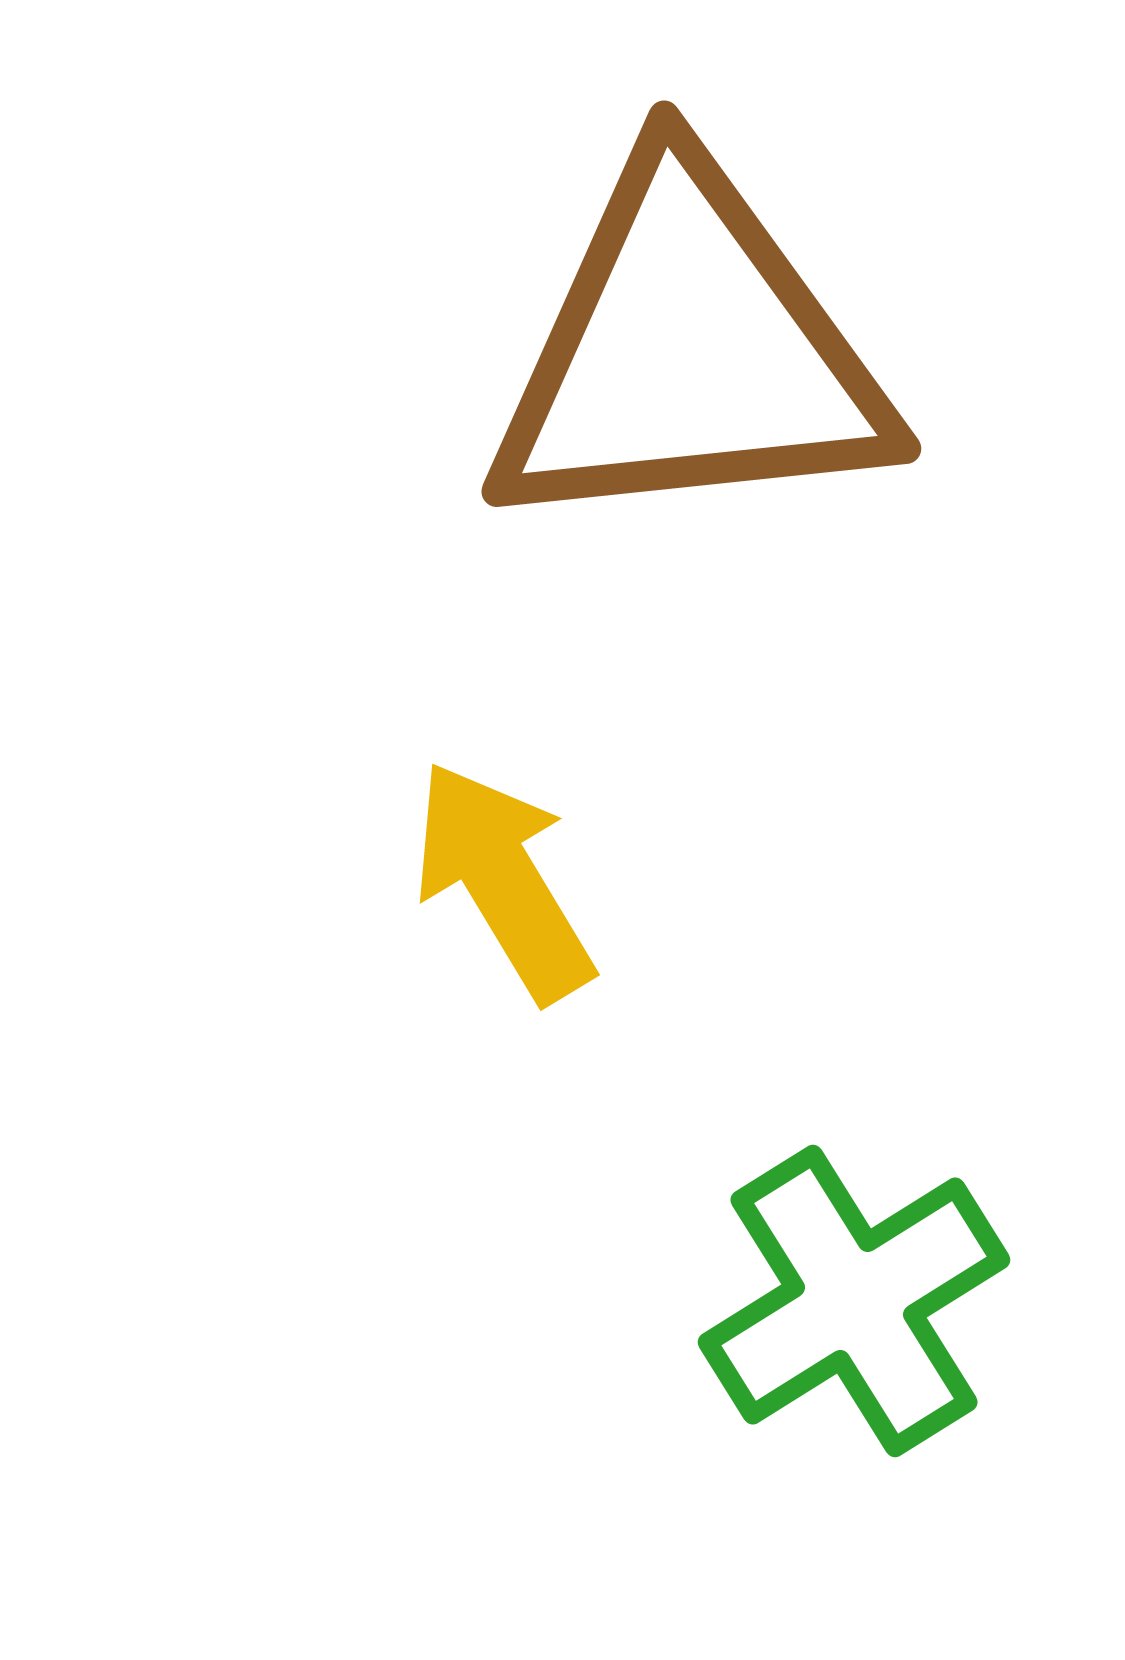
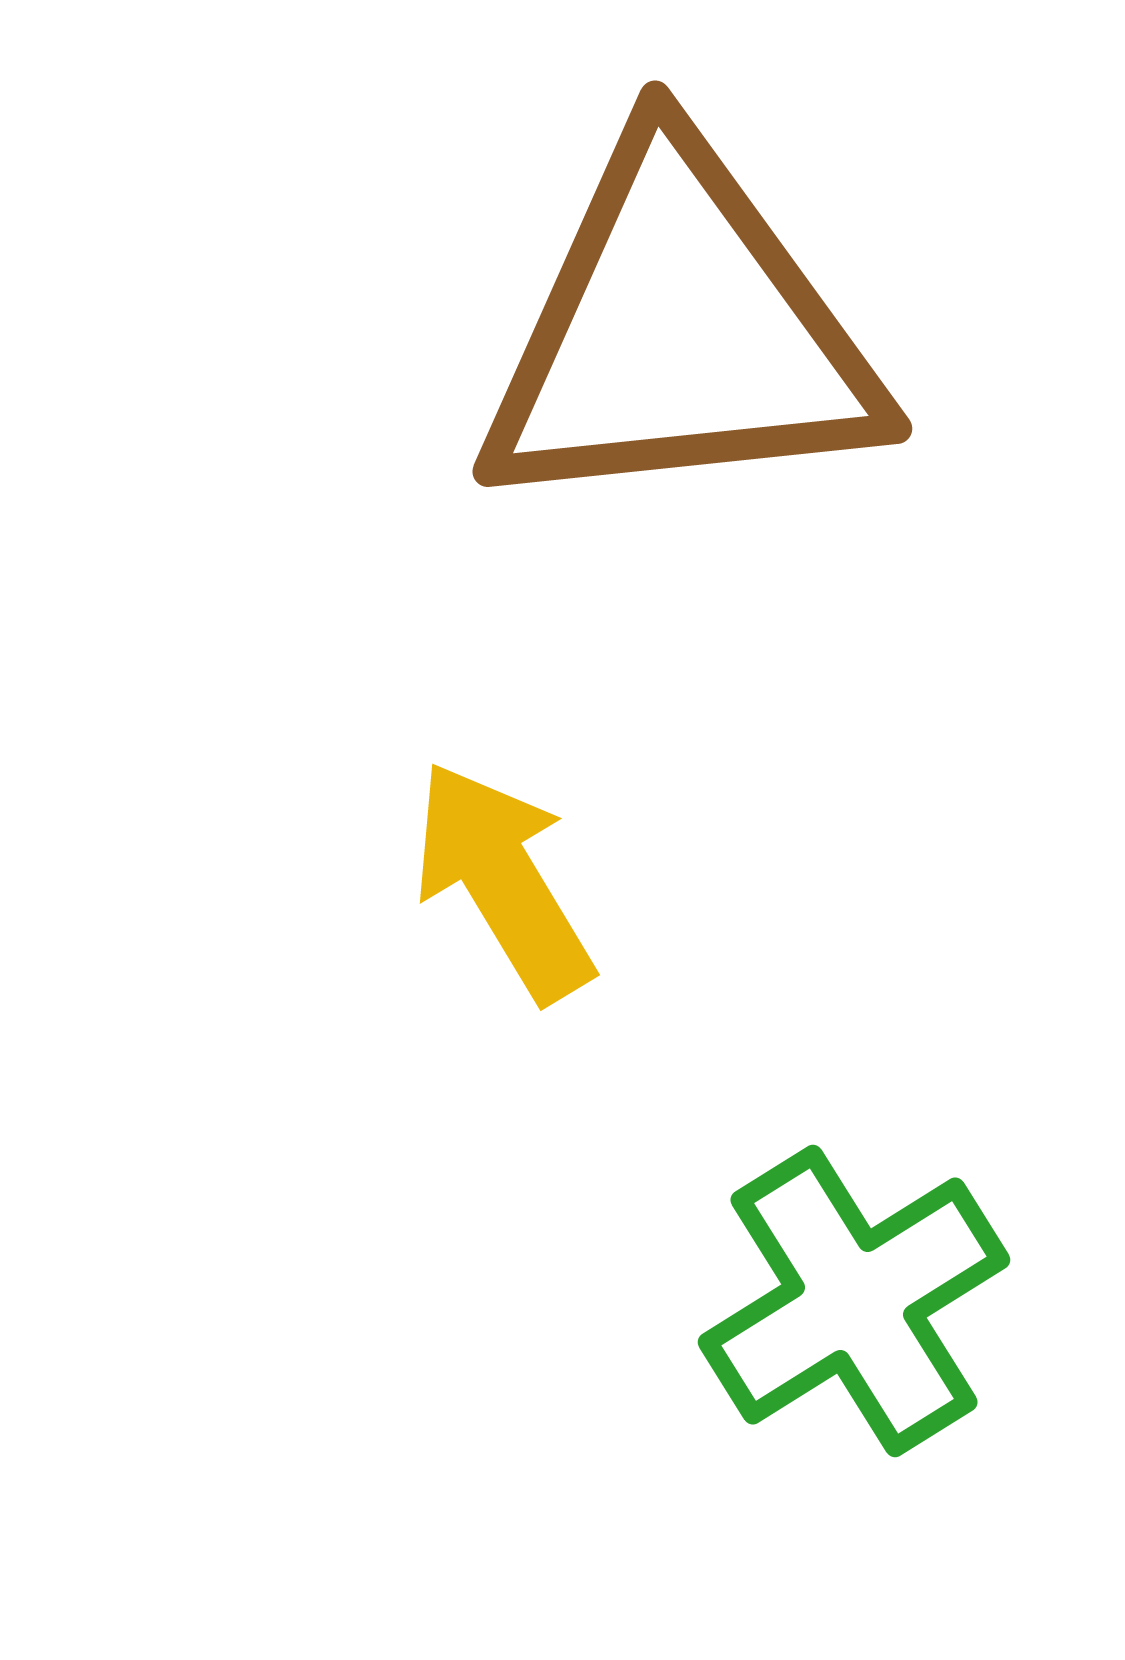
brown triangle: moved 9 px left, 20 px up
